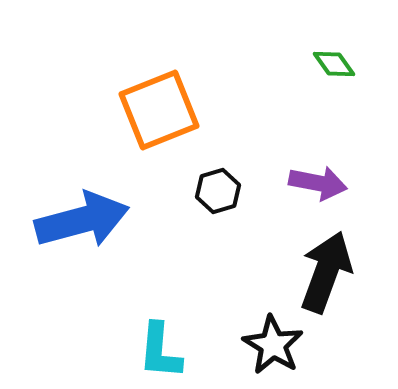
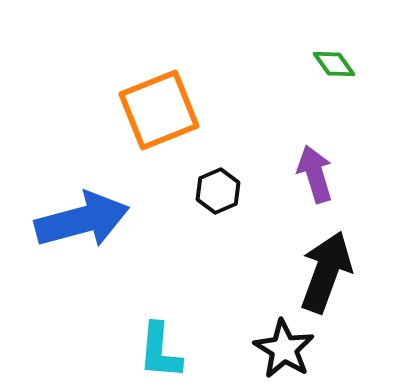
purple arrow: moved 3 px left, 9 px up; rotated 118 degrees counterclockwise
black hexagon: rotated 6 degrees counterclockwise
black star: moved 11 px right, 4 px down
